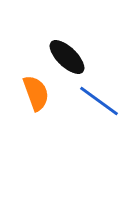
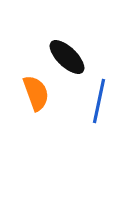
blue line: rotated 66 degrees clockwise
